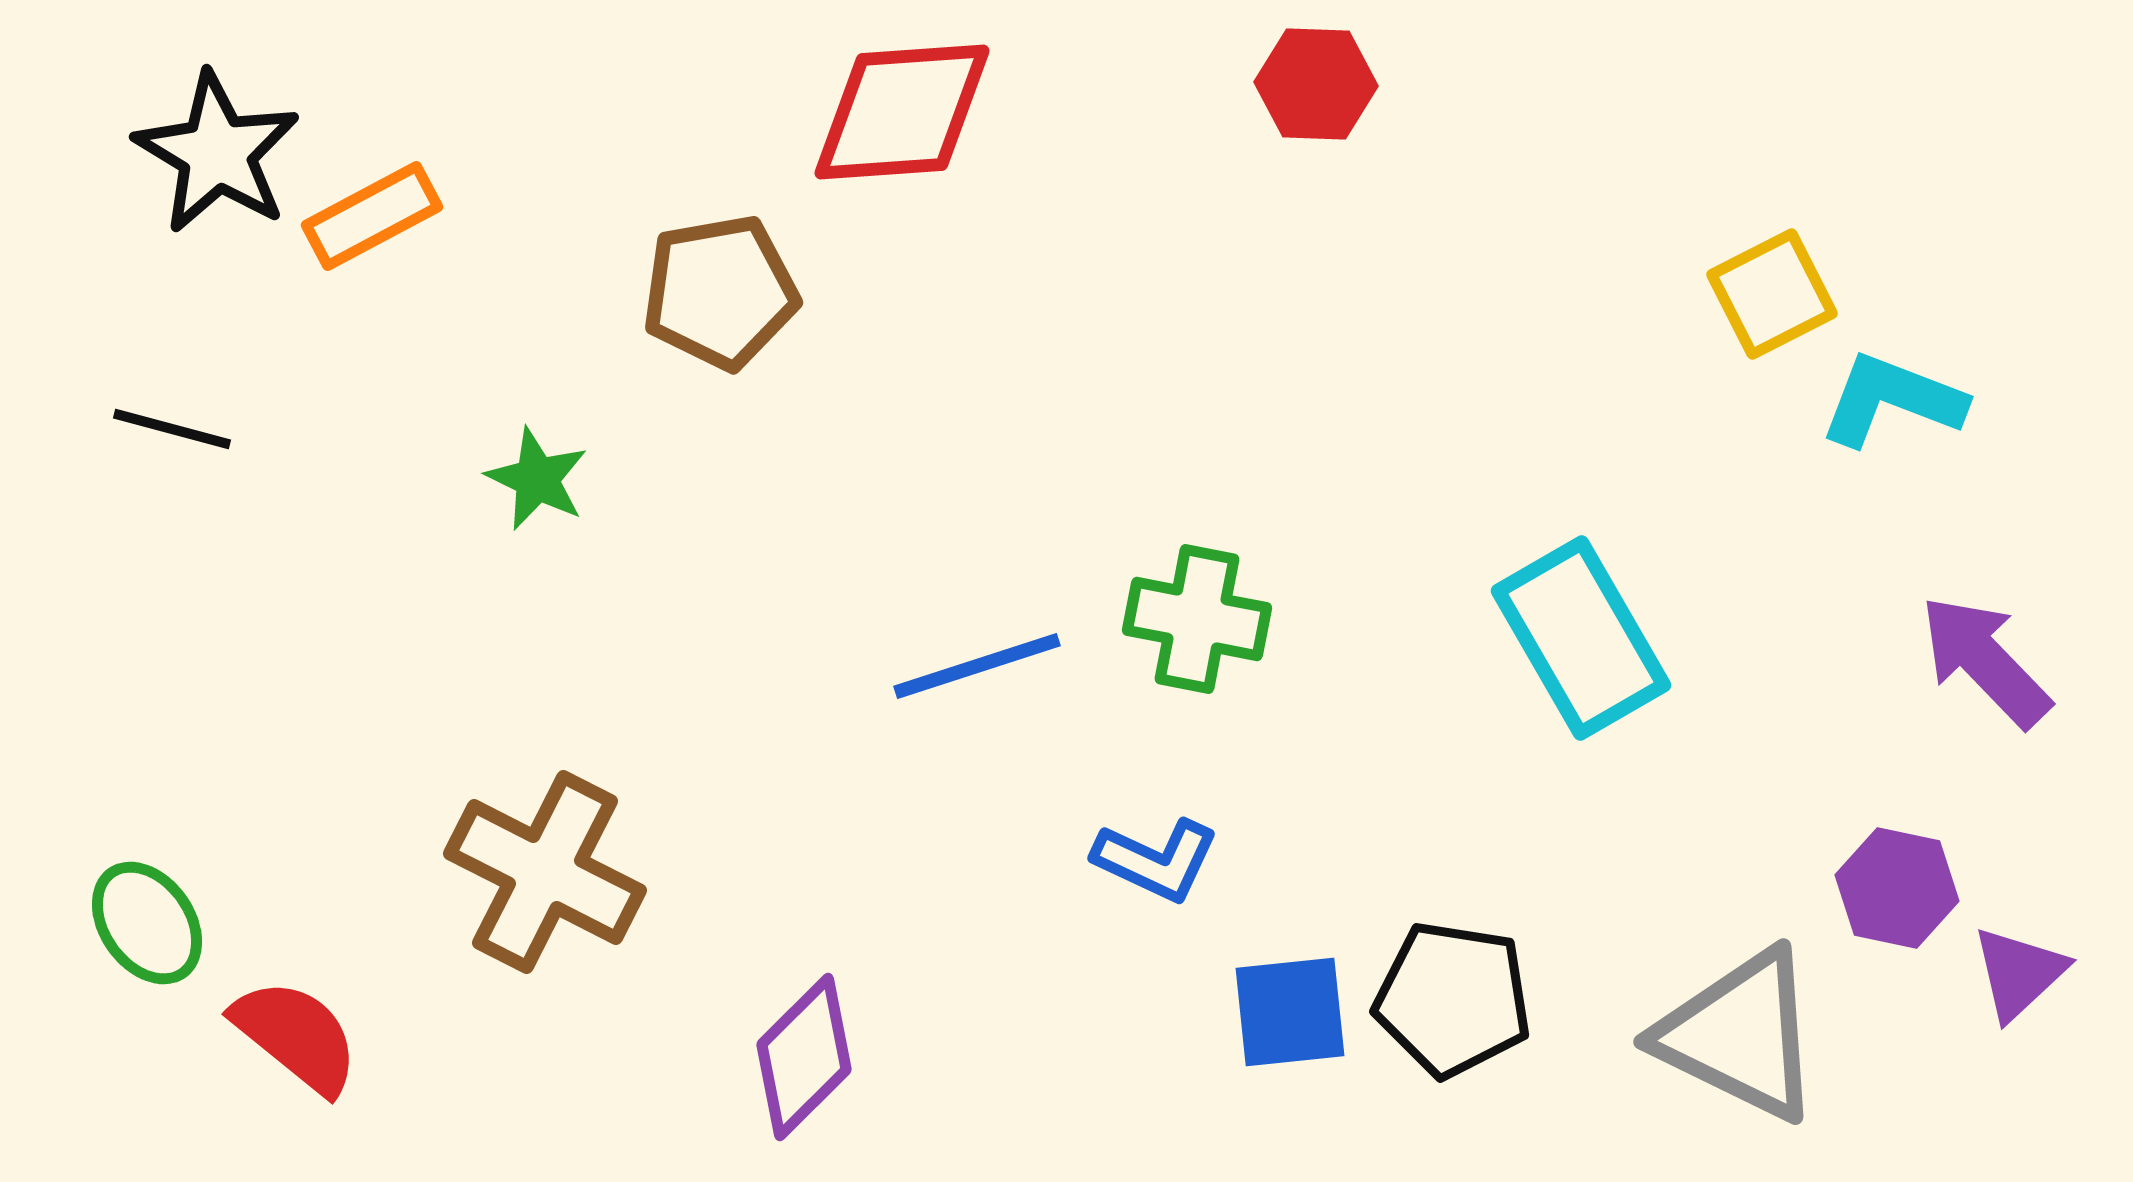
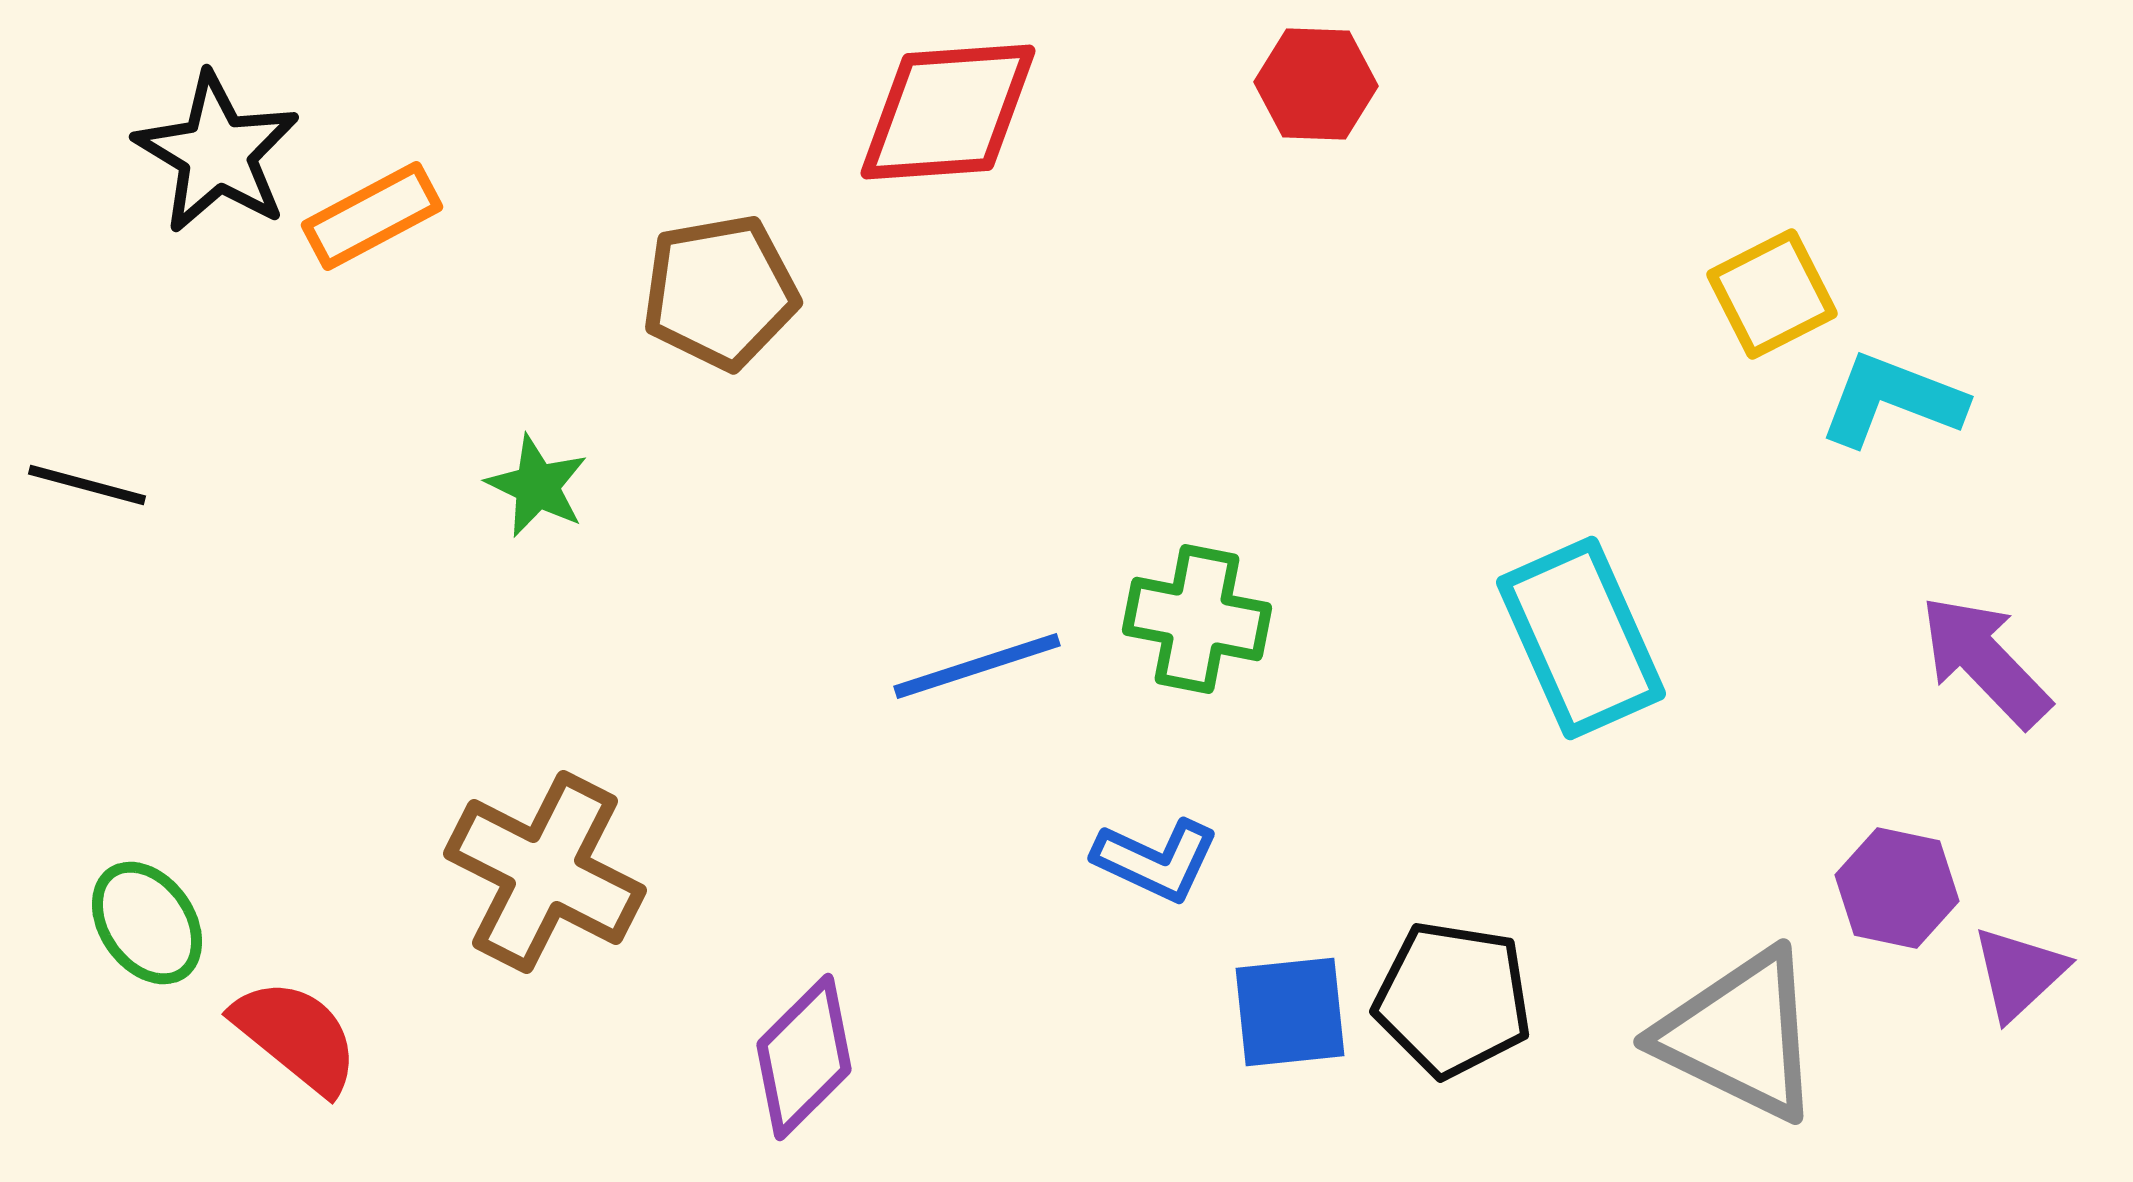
red diamond: moved 46 px right
black line: moved 85 px left, 56 px down
green star: moved 7 px down
cyan rectangle: rotated 6 degrees clockwise
